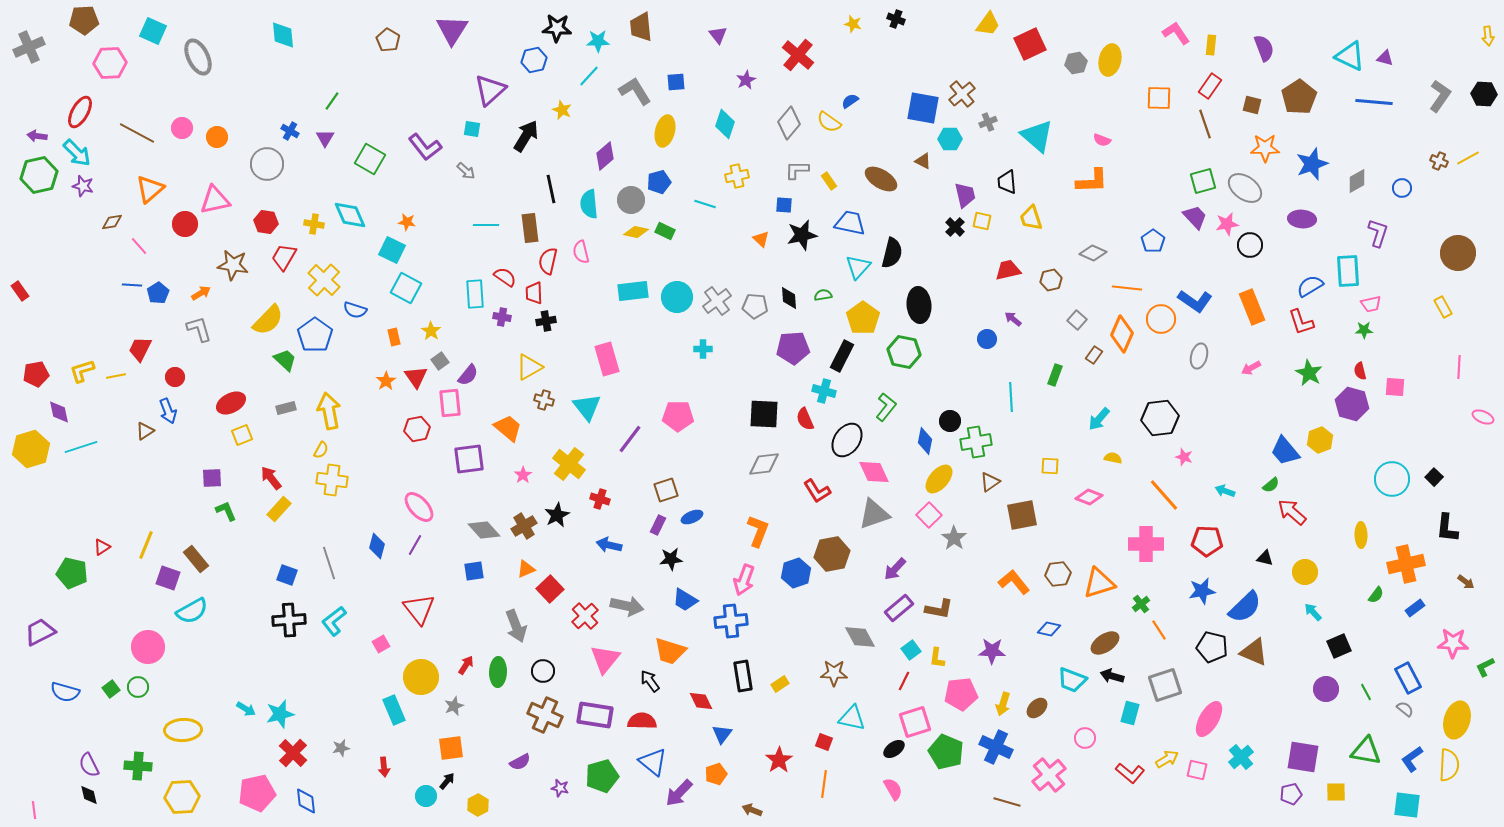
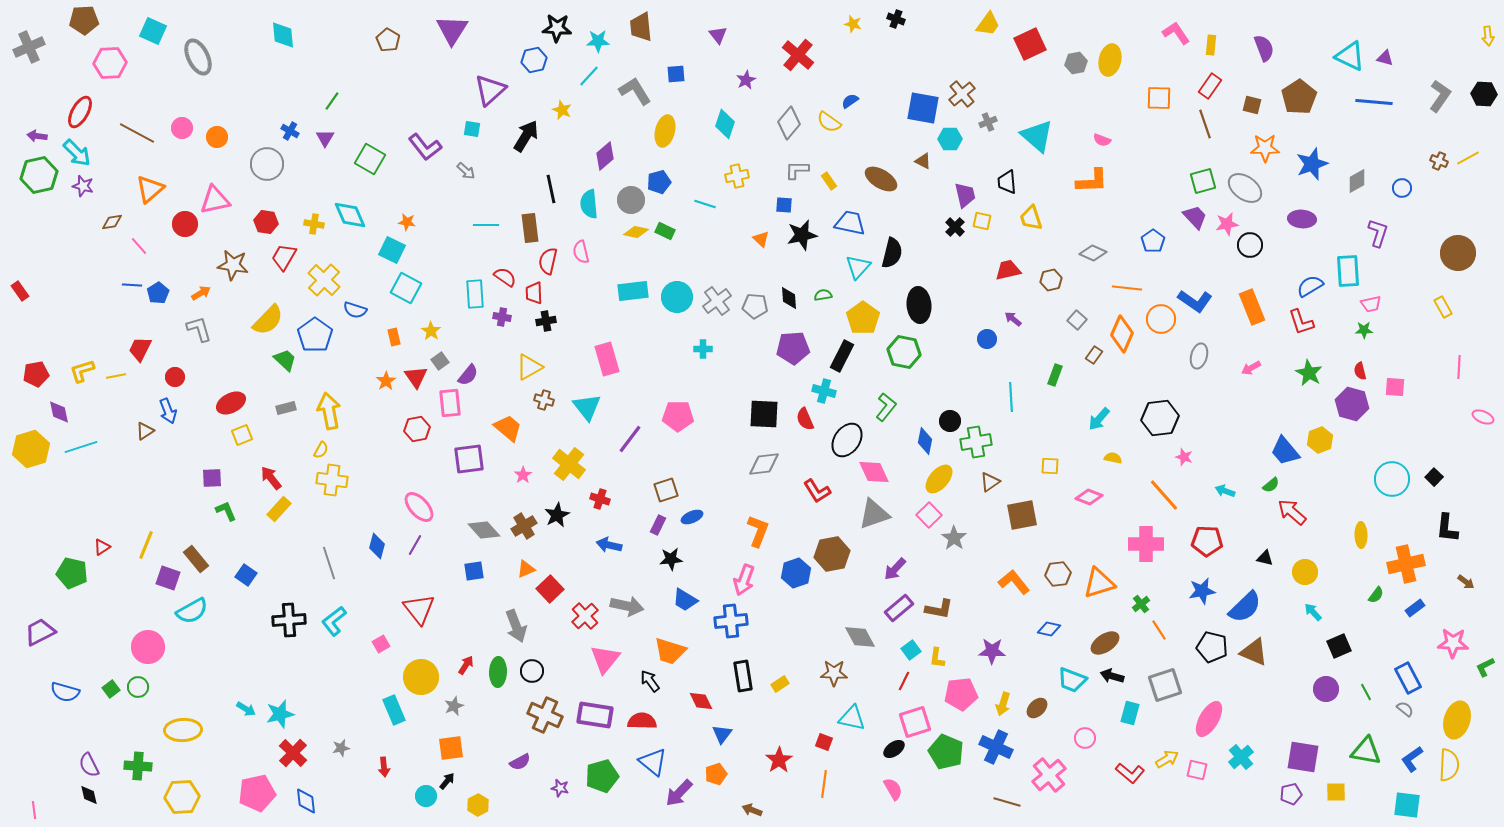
blue square at (676, 82): moved 8 px up
blue square at (287, 575): moved 41 px left; rotated 15 degrees clockwise
black circle at (543, 671): moved 11 px left
